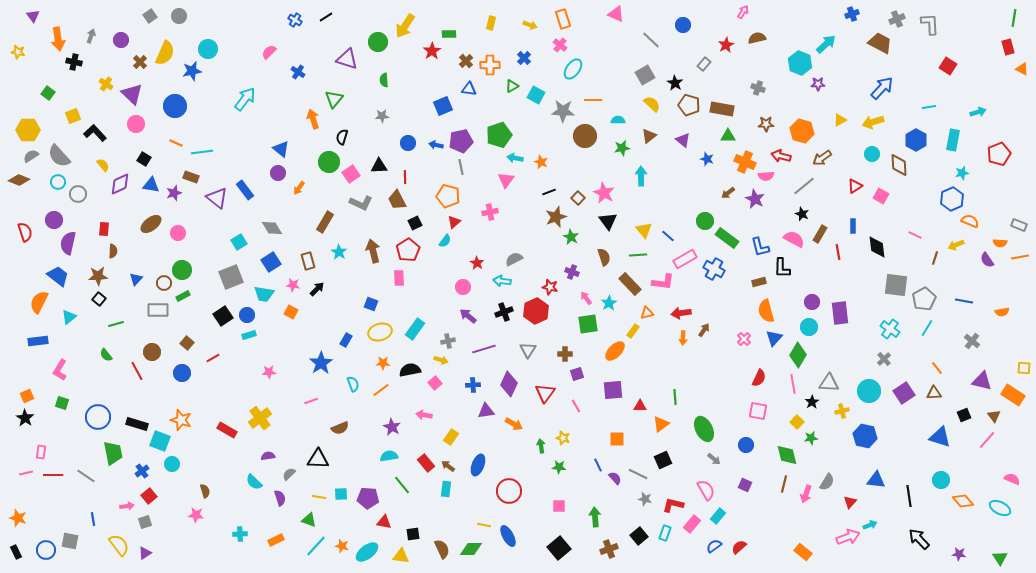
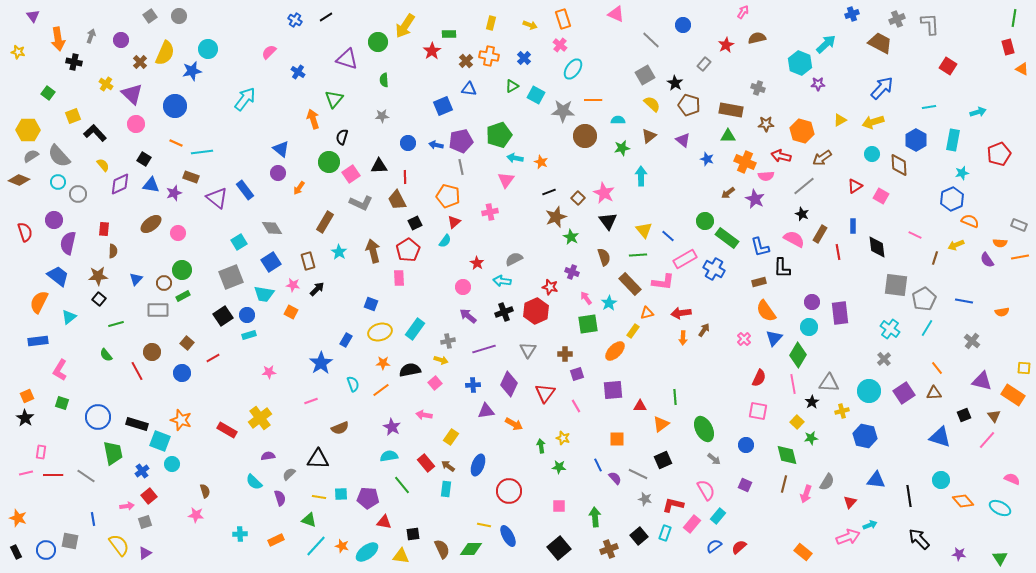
orange cross at (490, 65): moved 1 px left, 9 px up; rotated 12 degrees clockwise
brown rectangle at (722, 109): moved 9 px right, 1 px down
orange semicircle at (766, 311): rotated 20 degrees counterclockwise
